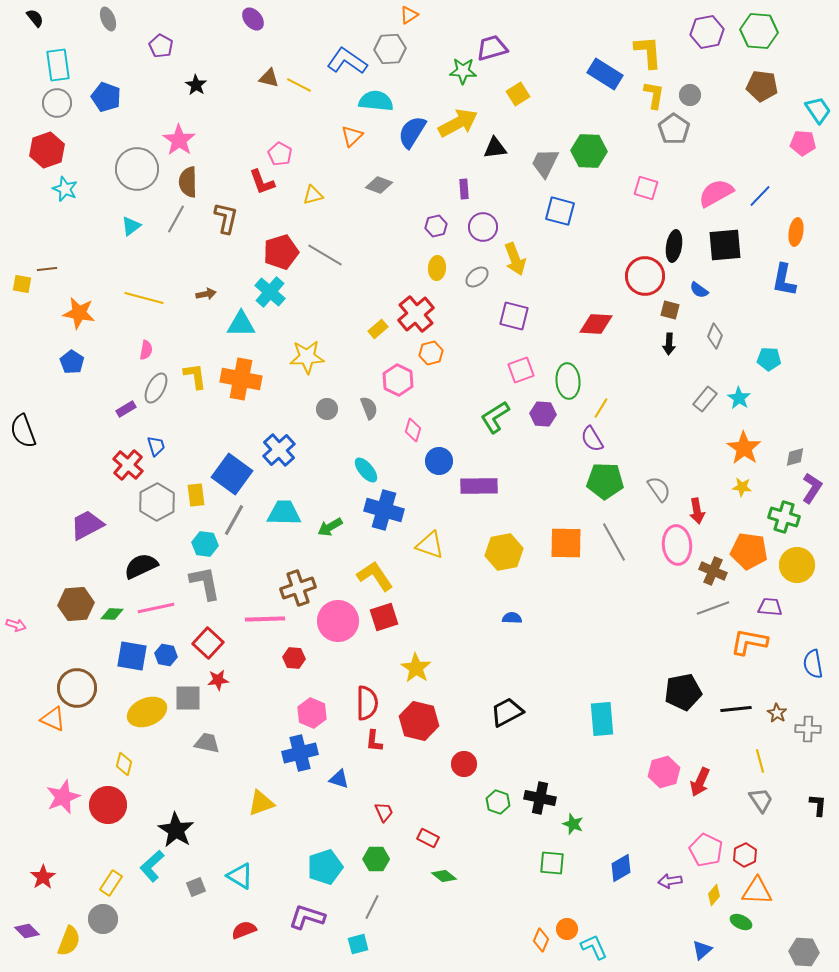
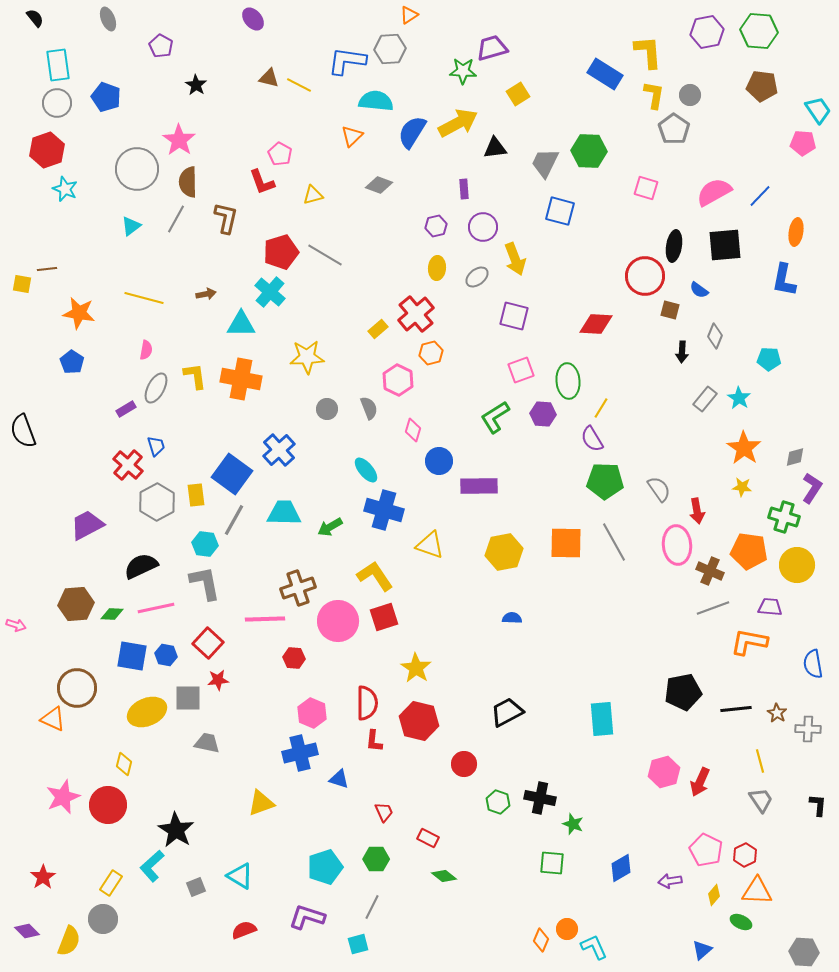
blue L-shape at (347, 61): rotated 27 degrees counterclockwise
pink semicircle at (716, 193): moved 2 px left, 1 px up
black arrow at (669, 344): moved 13 px right, 8 px down
brown cross at (713, 571): moved 3 px left
